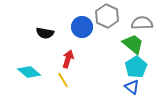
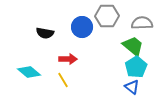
gray hexagon: rotated 25 degrees counterclockwise
green trapezoid: moved 2 px down
red arrow: rotated 72 degrees clockwise
